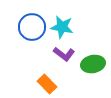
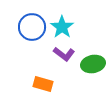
cyan star: rotated 25 degrees clockwise
orange rectangle: moved 4 px left; rotated 30 degrees counterclockwise
